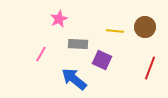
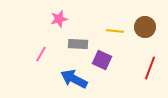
pink star: rotated 12 degrees clockwise
blue arrow: rotated 12 degrees counterclockwise
